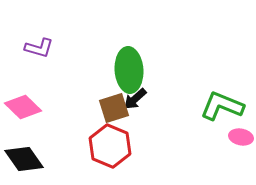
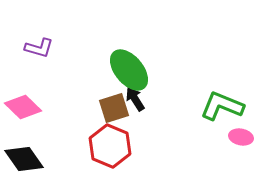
green ellipse: rotated 36 degrees counterclockwise
black arrow: rotated 100 degrees clockwise
